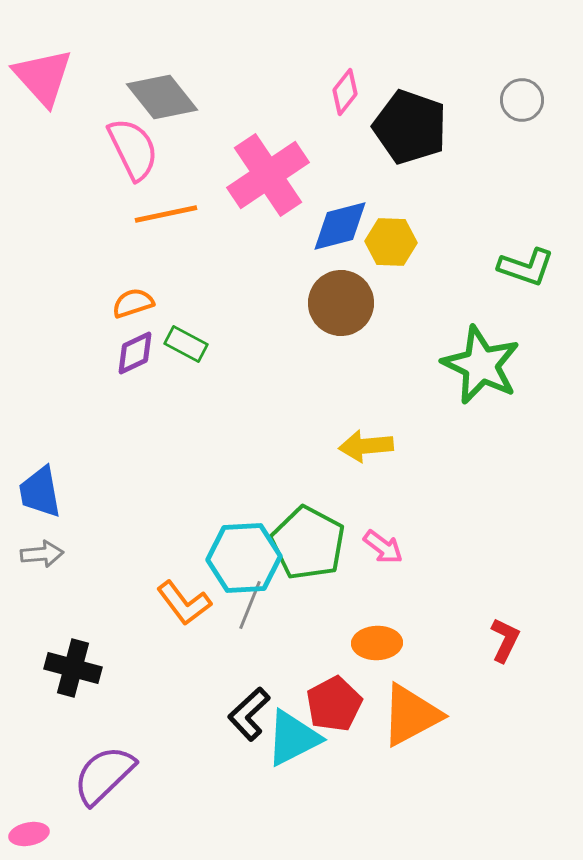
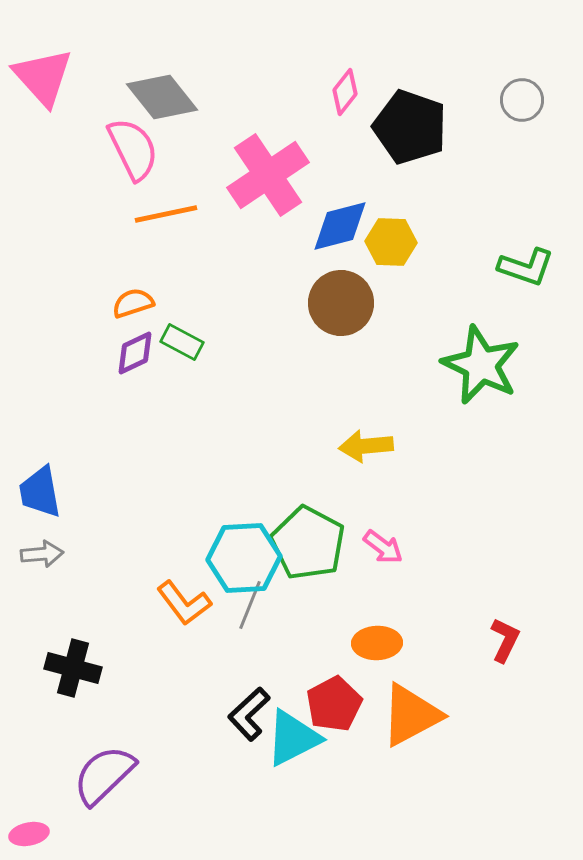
green rectangle: moved 4 px left, 2 px up
